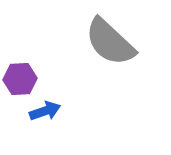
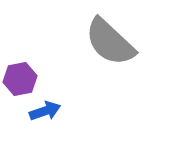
purple hexagon: rotated 8 degrees counterclockwise
